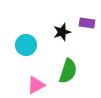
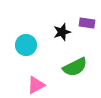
green semicircle: moved 7 px right, 4 px up; rotated 45 degrees clockwise
